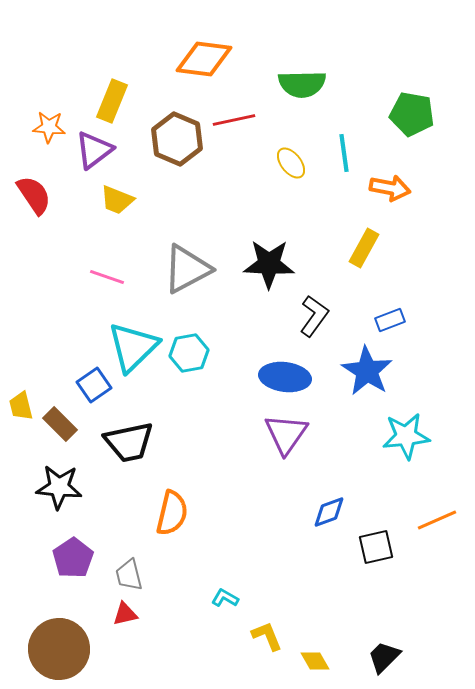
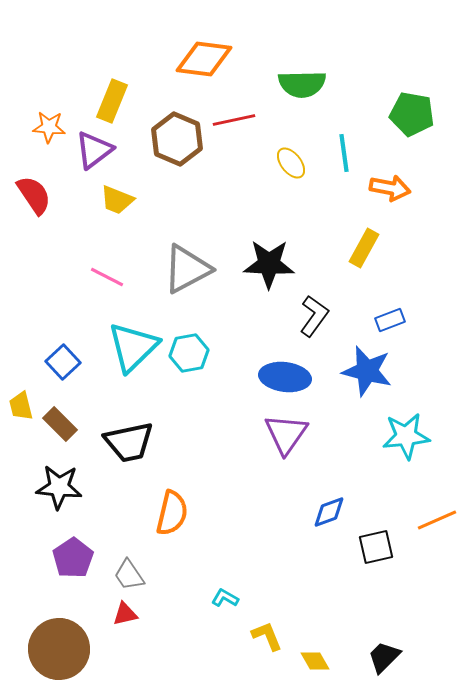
pink line at (107, 277): rotated 8 degrees clockwise
blue star at (367, 371): rotated 18 degrees counterclockwise
blue square at (94, 385): moved 31 px left, 23 px up; rotated 8 degrees counterclockwise
gray trapezoid at (129, 575): rotated 20 degrees counterclockwise
